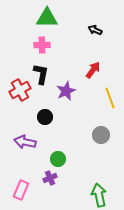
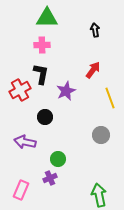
black arrow: rotated 56 degrees clockwise
